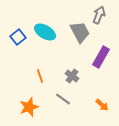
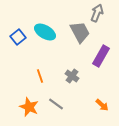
gray arrow: moved 2 px left, 2 px up
purple rectangle: moved 1 px up
gray line: moved 7 px left, 5 px down
orange star: rotated 30 degrees counterclockwise
